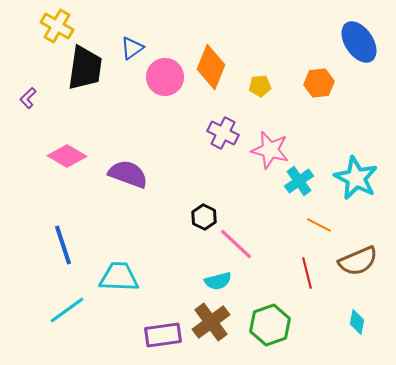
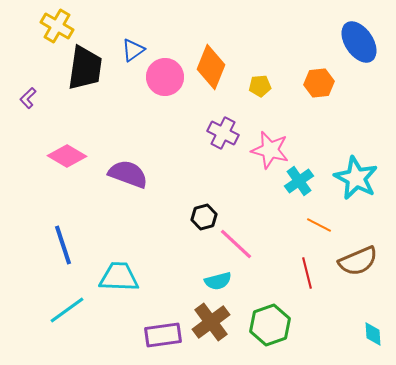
blue triangle: moved 1 px right, 2 px down
black hexagon: rotated 20 degrees clockwise
cyan diamond: moved 16 px right, 12 px down; rotated 15 degrees counterclockwise
